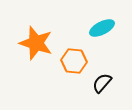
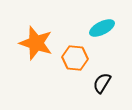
orange hexagon: moved 1 px right, 3 px up
black semicircle: rotated 10 degrees counterclockwise
